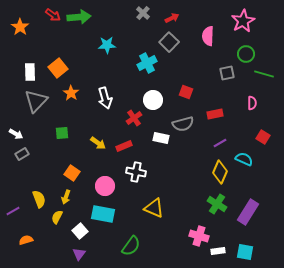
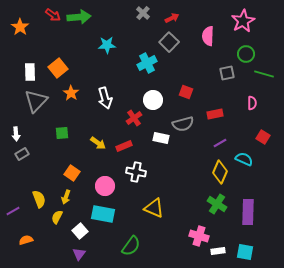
white arrow at (16, 134): rotated 56 degrees clockwise
purple rectangle at (248, 212): rotated 30 degrees counterclockwise
